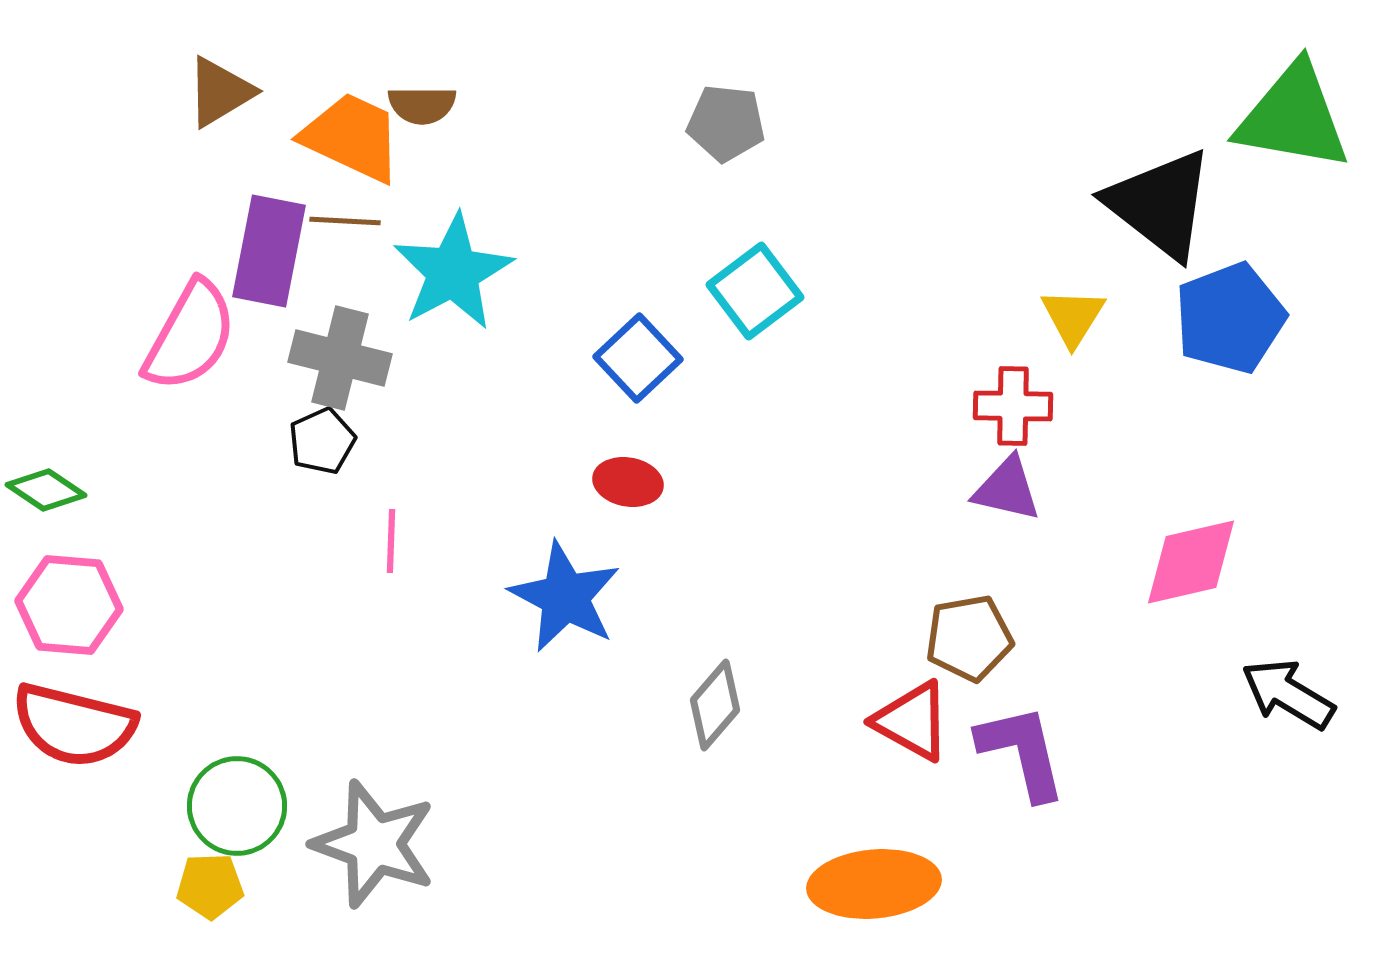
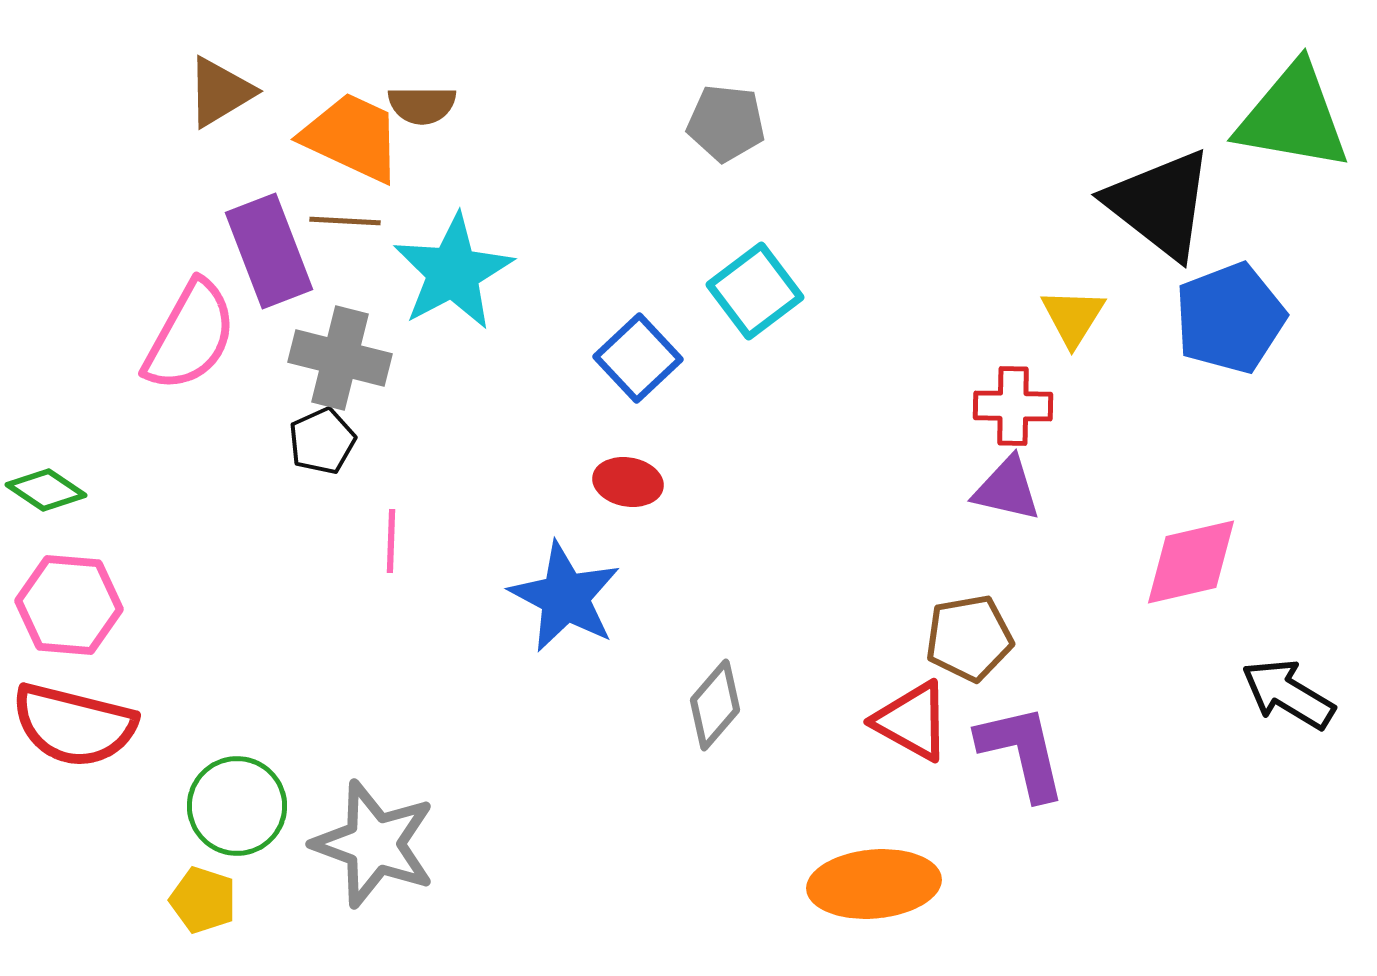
purple rectangle: rotated 32 degrees counterclockwise
yellow pentagon: moved 7 px left, 14 px down; rotated 20 degrees clockwise
